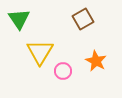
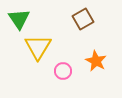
yellow triangle: moved 2 px left, 5 px up
